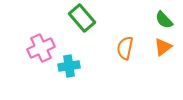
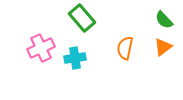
cyan cross: moved 6 px right, 8 px up
